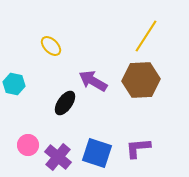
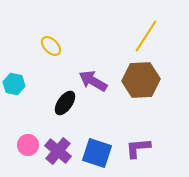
purple cross: moved 6 px up
